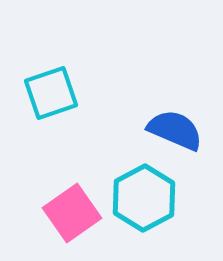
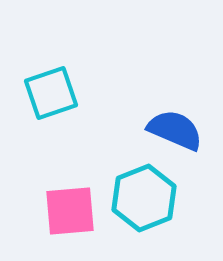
cyan hexagon: rotated 6 degrees clockwise
pink square: moved 2 px left, 2 px up; rotated 30 degrees clockwise
